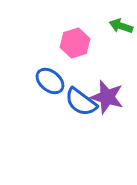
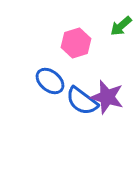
green arrow: rotated 60 degrees counterclockwise
pink hexagon: moved 1 px right
blue semicircle: moved 1 px right, 1 px up
